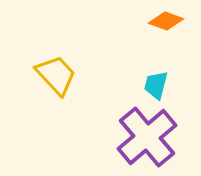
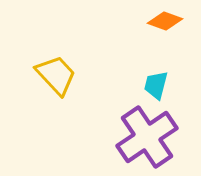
orange diamond: moved 1 px left
purple cross: rotated 6 degrees clockwise
